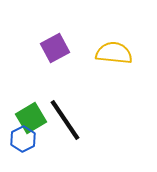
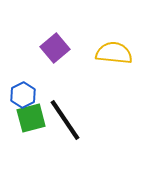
purple square: rotated 12 degrees counterclockwise
green square: rotated 16 degrees clockwise
blue hexagon: moved 44 px up
